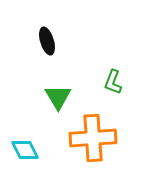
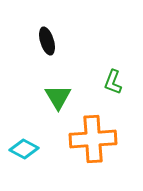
orange cross: moved 1 px down
cyan diamond: moved 1 px left, 1 px up; rotated 36 degrees counterclockwise
